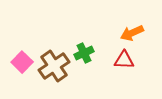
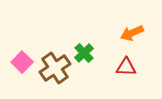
green cross: rotated 18 degrees counterclockwise
red triangle: moved 2 px right, 7 px down
brown cross: moved 1 px right, 2 px down
